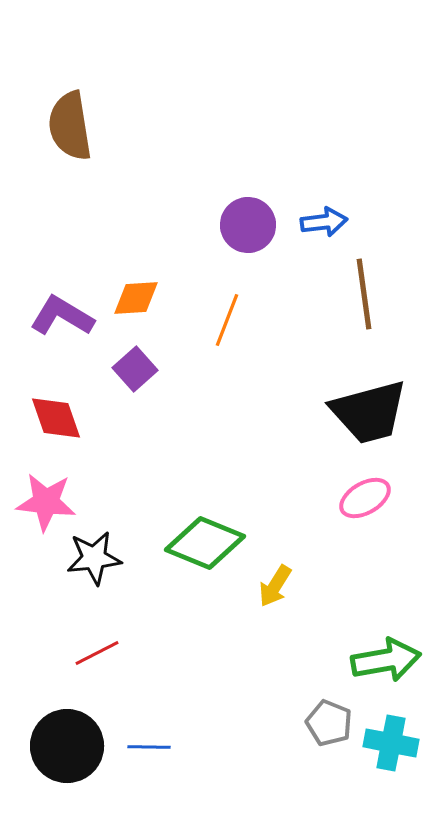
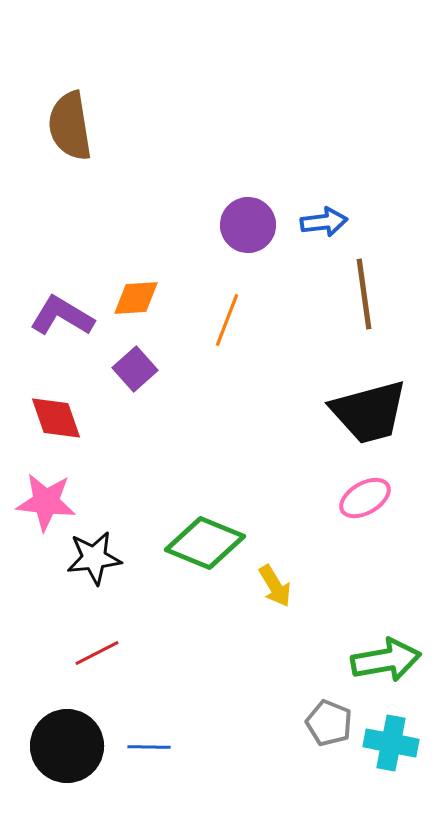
yellow arrow: rotated 63 degrees counterclockwise
